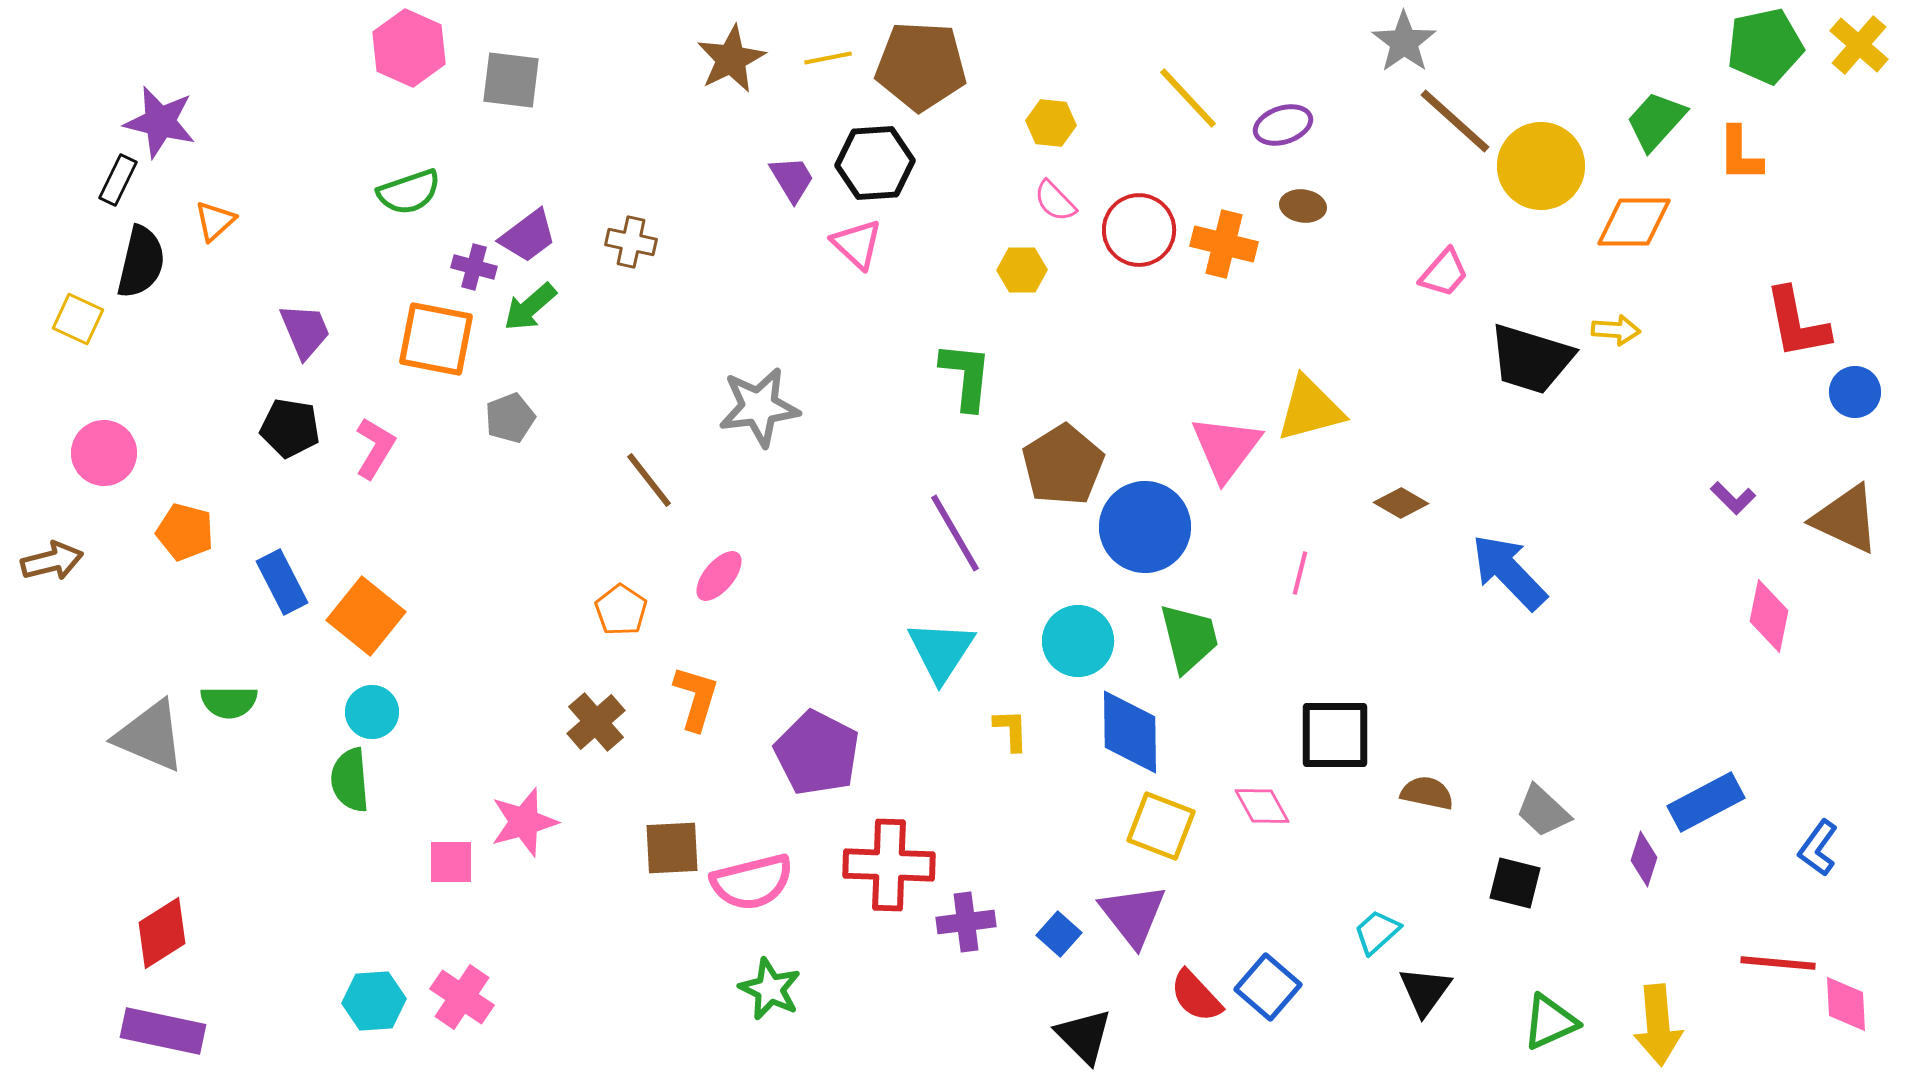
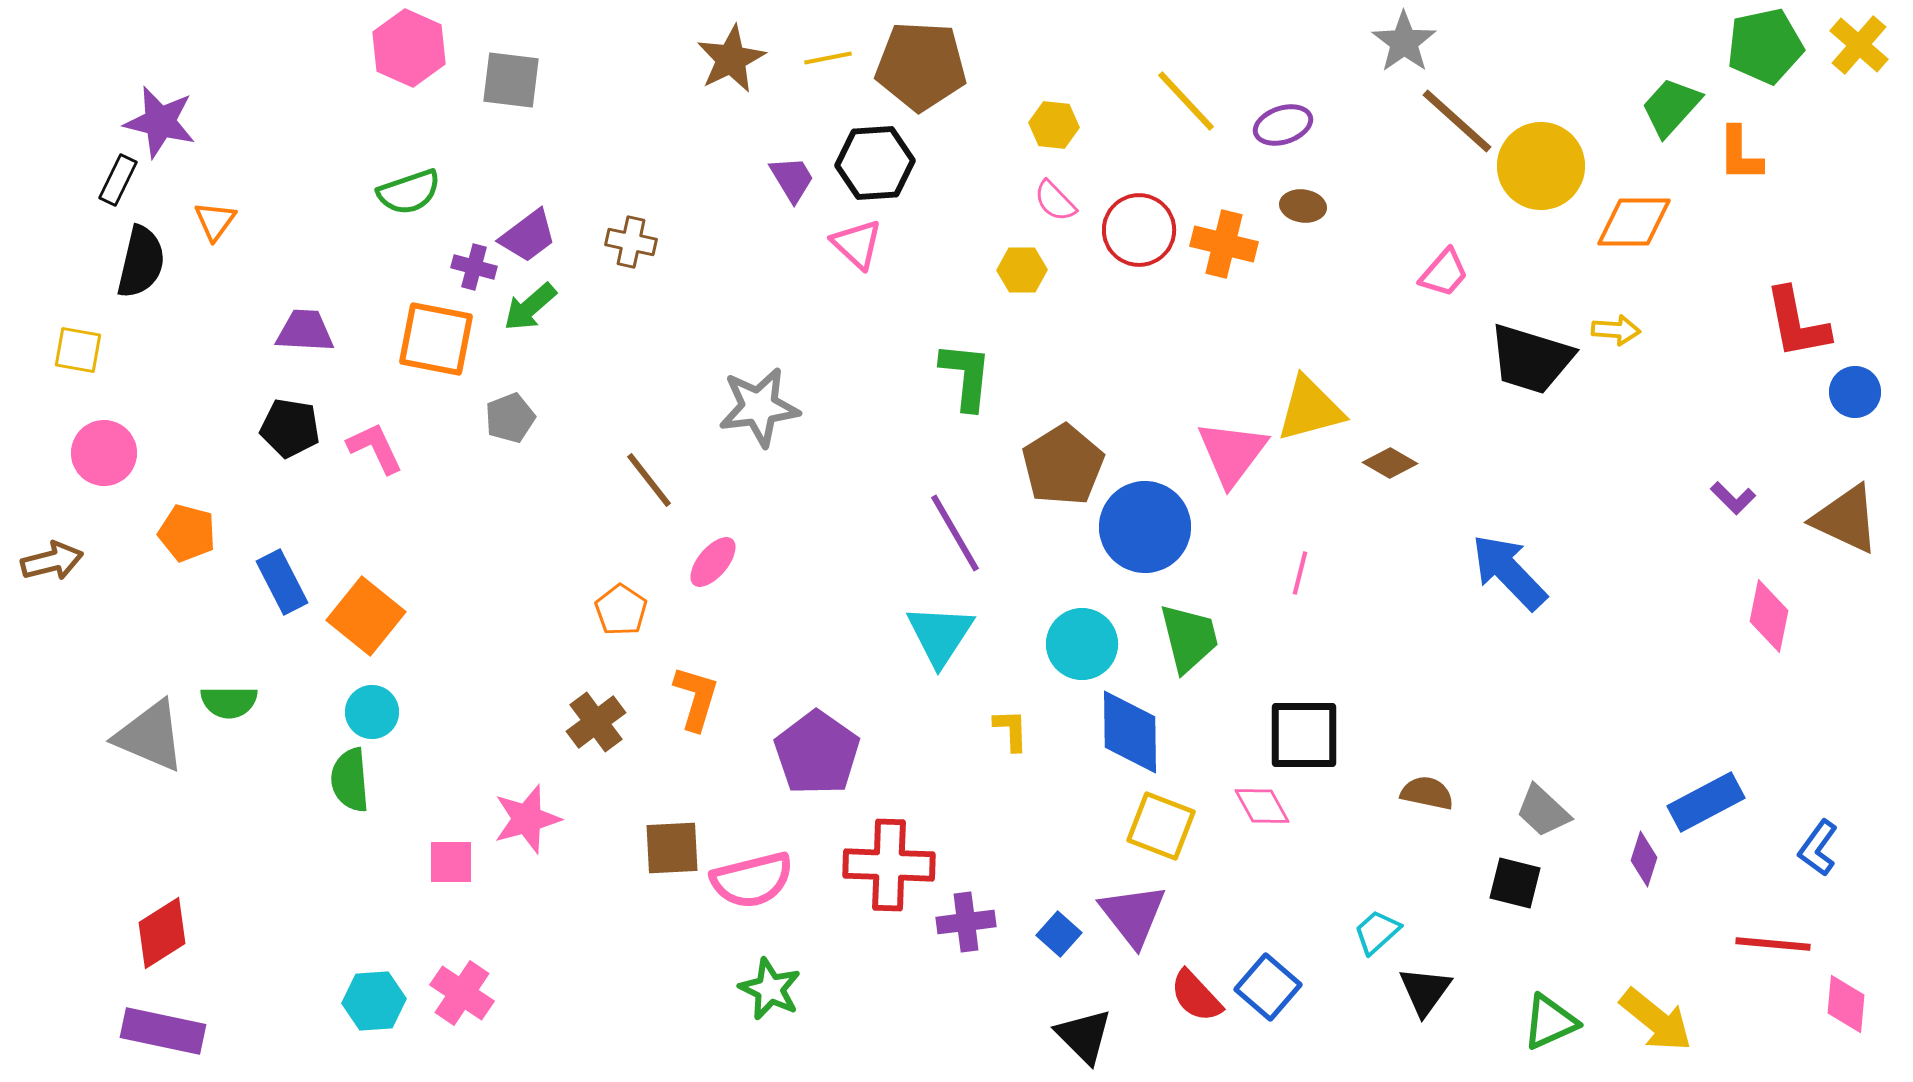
yellow line at (1188, 98): moved 2 px left, 3 px down
brown line at (1455, 121): moved 2 px right
green trapezoid at (1656, 121): moved 15 px right, 14 px up
yellow hexagon at (1051, 123): moved 3 px right, 2 px down
orange triangle at (215, 221): rotated 12 degrees counterclockwise
yellow square at (78, 319): moved 31 px down; rotated 15 degrees counterclockwise
purple trapezoid at (305, 331): rotated 64 degrees counterclockwise
pink L-shape at (375, 448): rotated 56 degrees counterclockwise
pink triangle at (1226, 448): moved 6 px right, 5 px down
brown diamond at (1401, 503): moved 11 px left, 40 px up
orange pentagon at (185, 532): moved 2 px right, 1 px down
pink ellipse at (719, 576): moved 6 px left, 14 px up
cyan circle at (1078, 641): moved 4 px right, 3 px down
cyan triangle at (941, 651): moved 1 px left, 16 px up
brown cross at (596, 722): rotated 4 degrees clockwise
black square at (1335, 735): moved 31 px left
purple pentagon at (817, 753): rotated 8 degrees clockwise
pink star at (524, 822): moved 3 px right, 3 px up
pink semicircle at (752, 882): moved 2 px up
red line at (1778, 963): moved 5 px left, 19 px up
pink cross at (462, 997): moved 4 px up
pink diamond at (1846, 1004): rotated 8 degrees clockwise
yellow arrow at (1658, 1025): moved 2 px left, 5 px up; rotated 46 degrees counterclockwise
